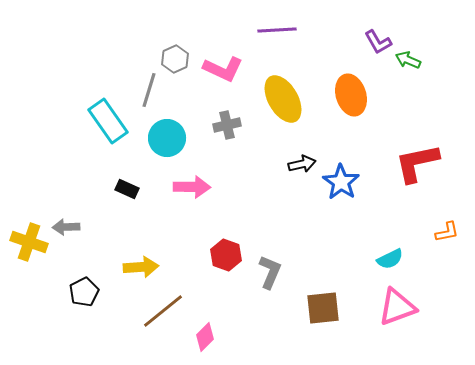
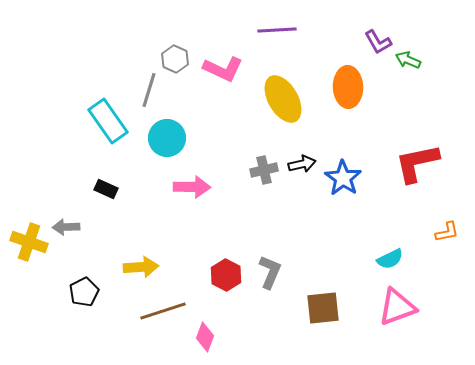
gray hexagon: rotated 12 degrees counterclockwise
orange ellipse: moved 3 px left, 8 px up; rotated 15 degrees clockwise
gray cross: moved 37 px right, 45 px down
blue star: moved 2 px right, 4 px up
black rectangle: moved 21 px left
red hexagon: moved 20 px down; rotated 8 degrees clockwise
brown line: rotated 21 degrees clockwise
pink diamond: rotated 24 degrees counterclockwise
